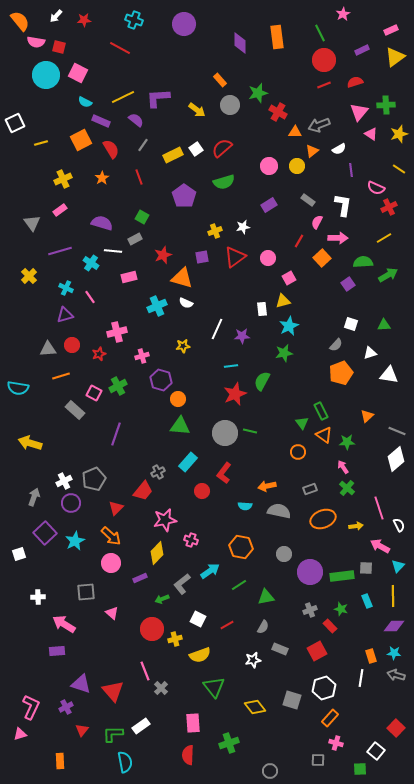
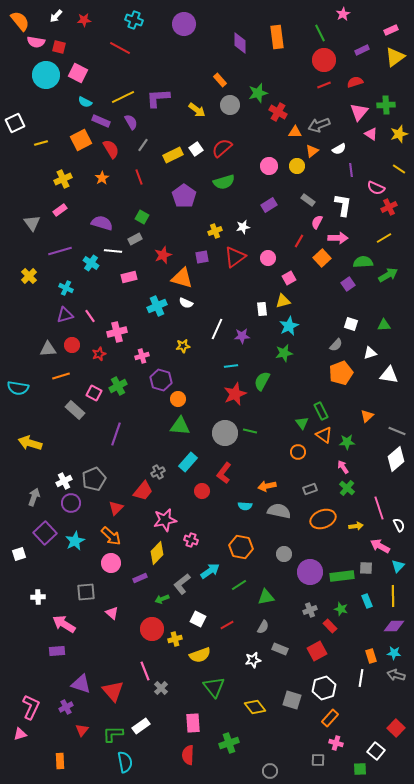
purple semicircle at (136, 120): moved 5 px left, 2 px down; rotated 21 degrees clockwise
pink line at (90, 297): moved 19 px down
